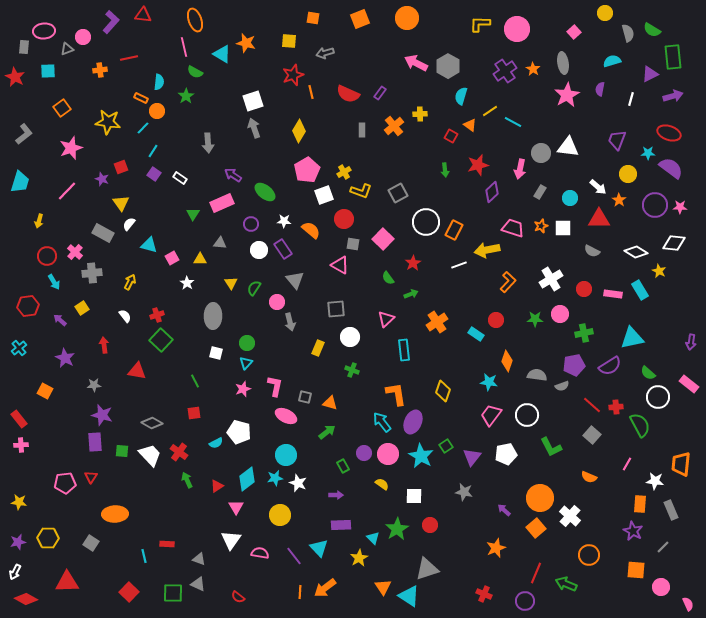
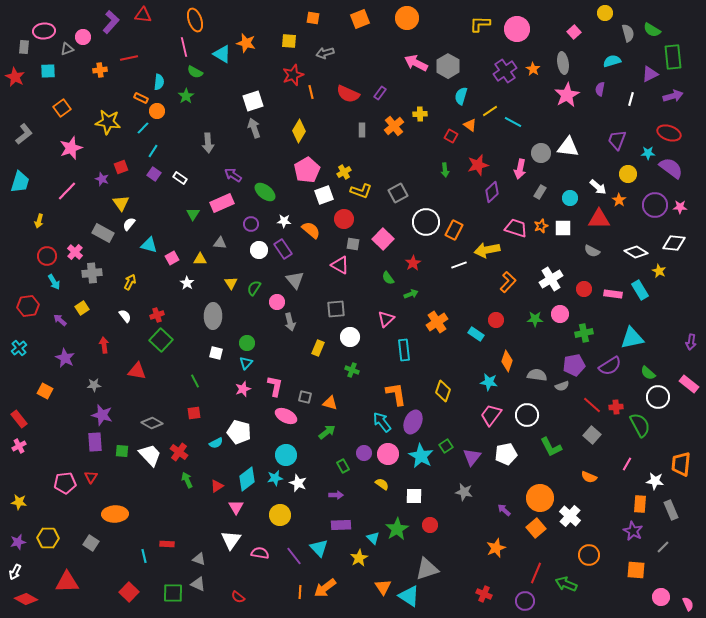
pink trapezoid at (513, 228): moved 3 px right
pink cross at (21, 445): moved 2 px left, 1 px down; rotated 24 degrees counterclockwise
pink circle at (661, 587): moved 10 px down
